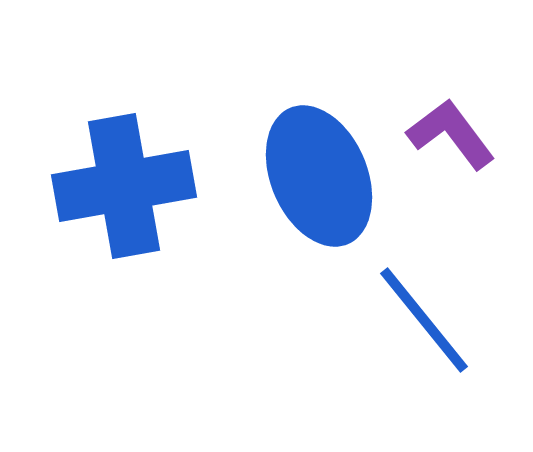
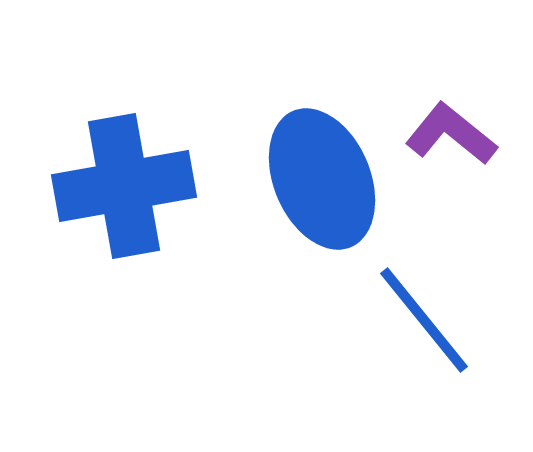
purple L-shape: rotated 14 degrees counterclockwise
blue ellipse: moved 3 px right, 3 px down
